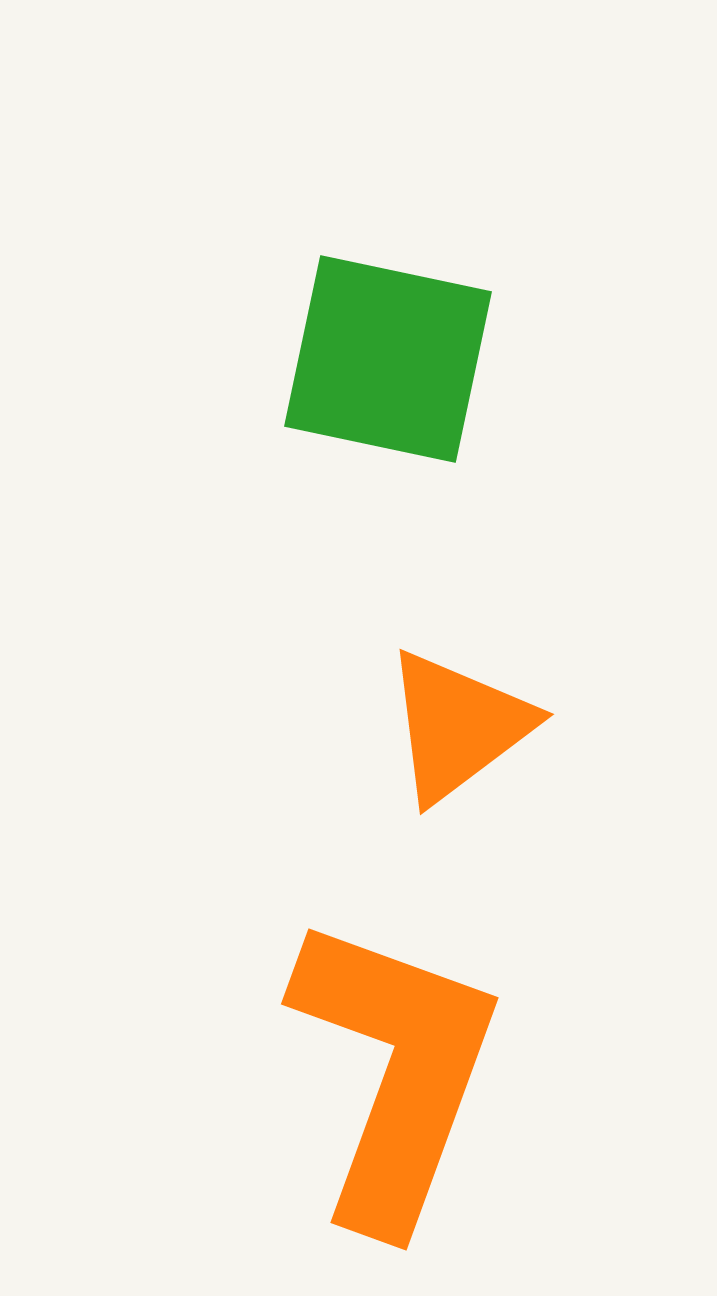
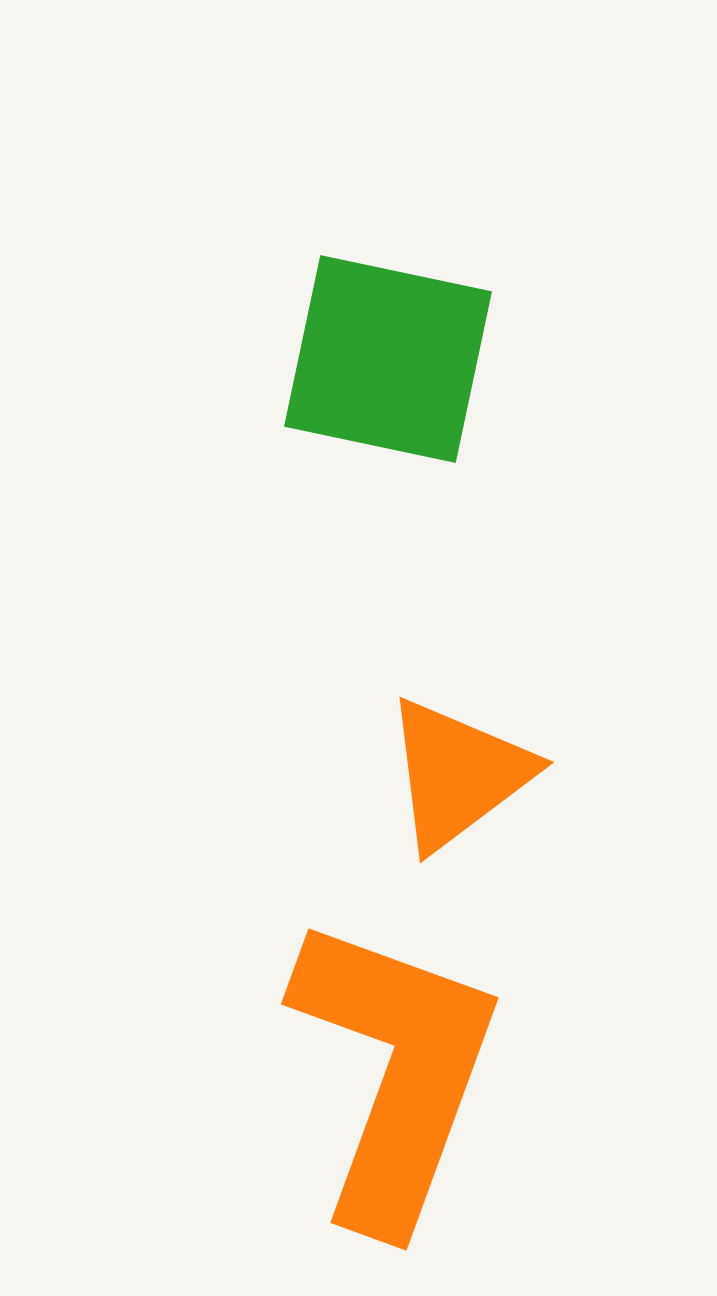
orange triangle: moved 48 px down
